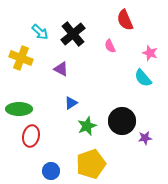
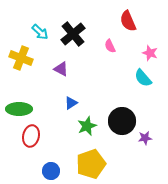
red semicircle: moved 3 px right, 1 px down
